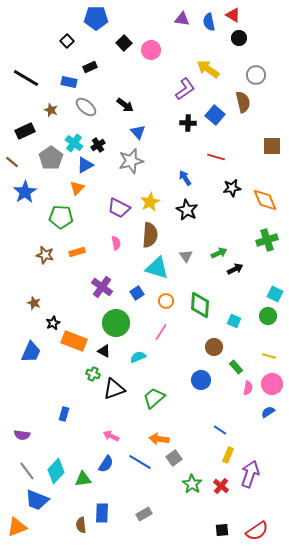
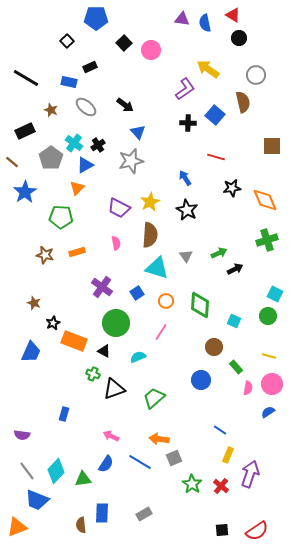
blue semicircle at (209, 22): moved 4 px left, 1 px down
gray square at (174, 458): rotated 14 degrees clockwise
